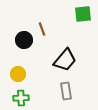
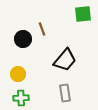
black circle: moved 1 px left, 1 px up
gray rectangle: moved 1 px left, 2 px down
